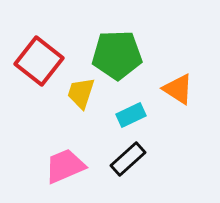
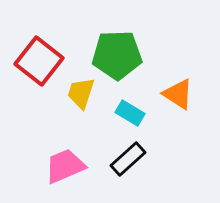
orange triangle: moved 5 px down
cyan rectangle: moved 1 px left, 2 px up; rotated 56 degrees clockwise
